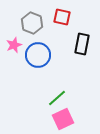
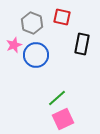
blue circle: moved 2 px left
